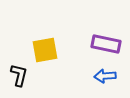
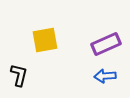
purple rectangle: rotated 36 degrees counterclockwise
yellow square: moved 10 px up
